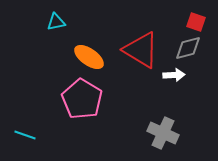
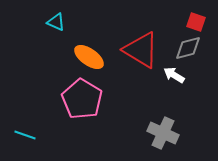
cyan triangle: rotated 36 degrees clockwise
white arrow: rotated 145 degrees counterclockwise
